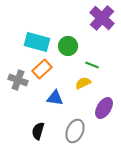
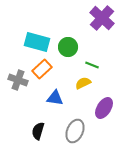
green circle: moved 1 px down
